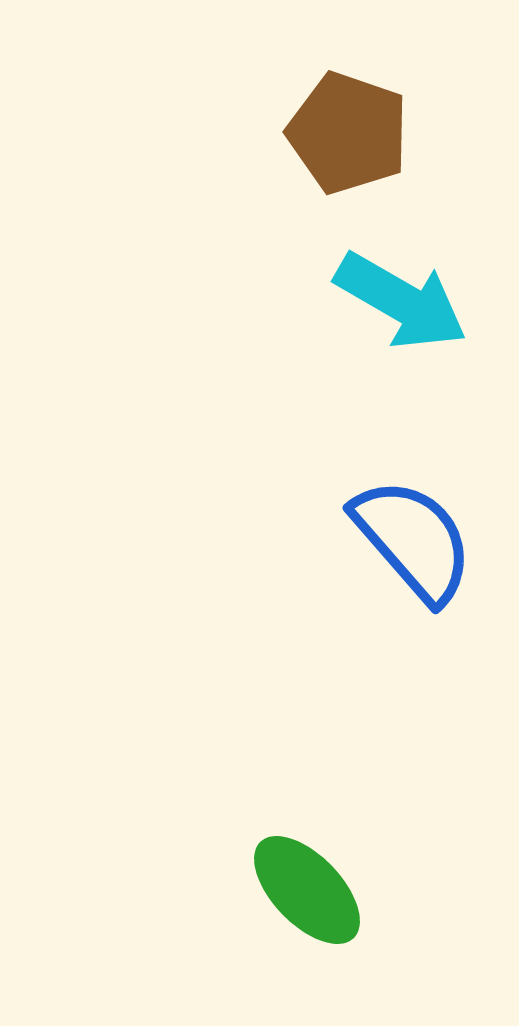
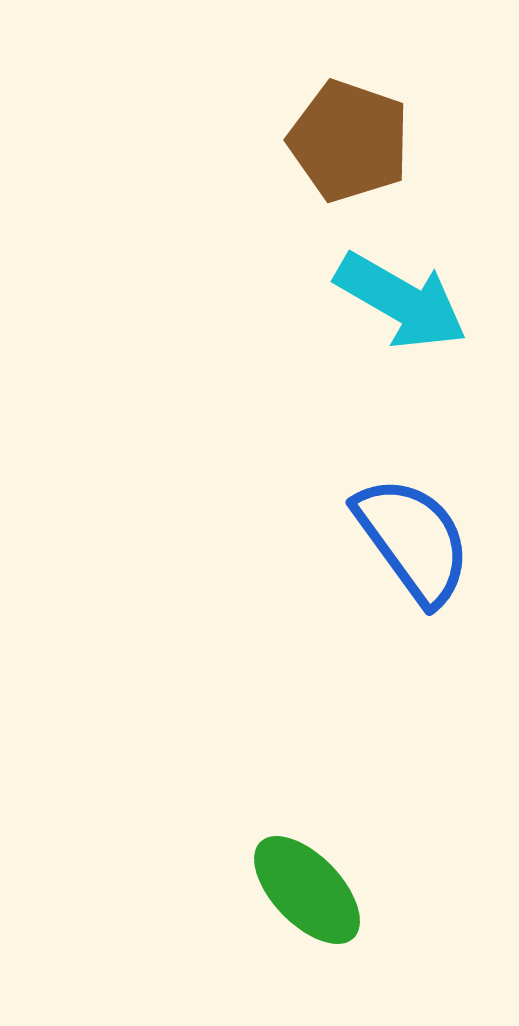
brown pentagon: moved 1 px right, 8 px down
blue semicircle: rotated 5 degrees clockwise
